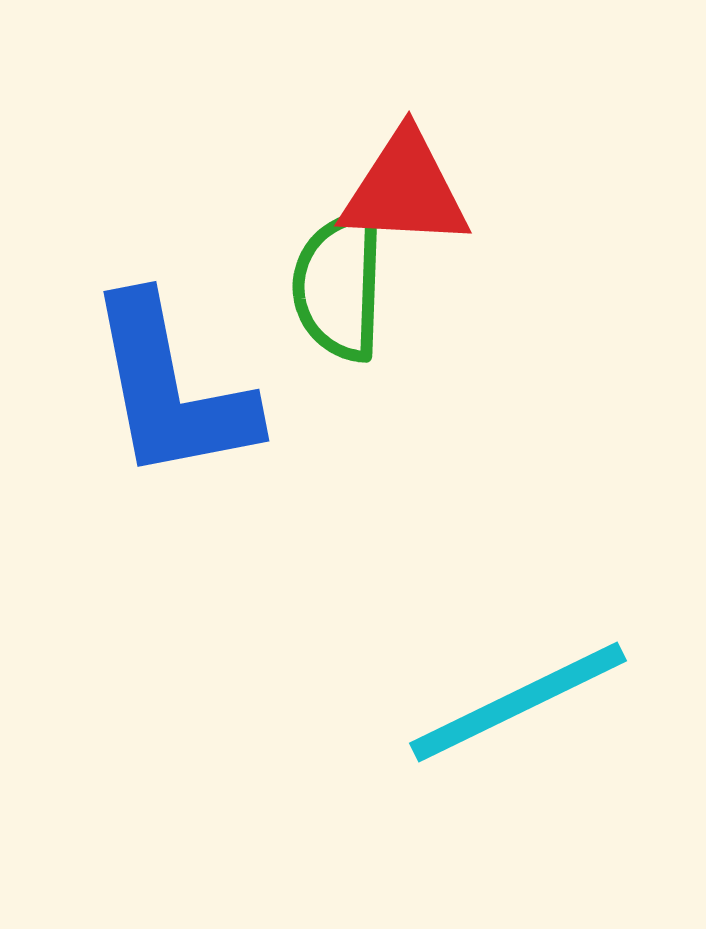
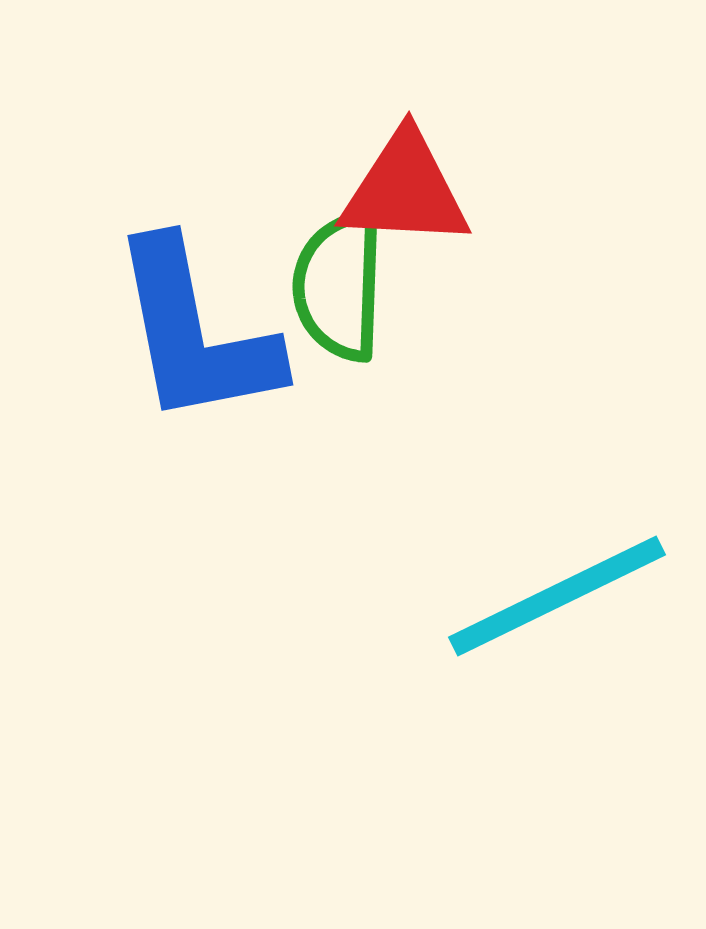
blue L-shape: moved 24 px right, 56 px up
cyan line: moved 39 px right, 106 px up
